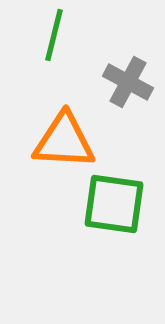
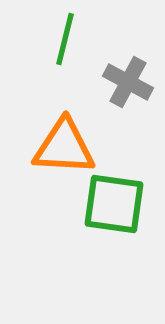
green line: moved 11 px right, 4 px down
orange triangle: moved 6 px down
